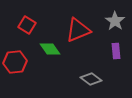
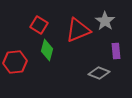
gray star: moved 10 px left
red square: moved 12 px right
green diamond: moved 3 px left, 1 px down; rotated 50 degrees clockwise
gray diamond: moved 8 px right, 6 px up; rotated 15 degrees counterclockwise
